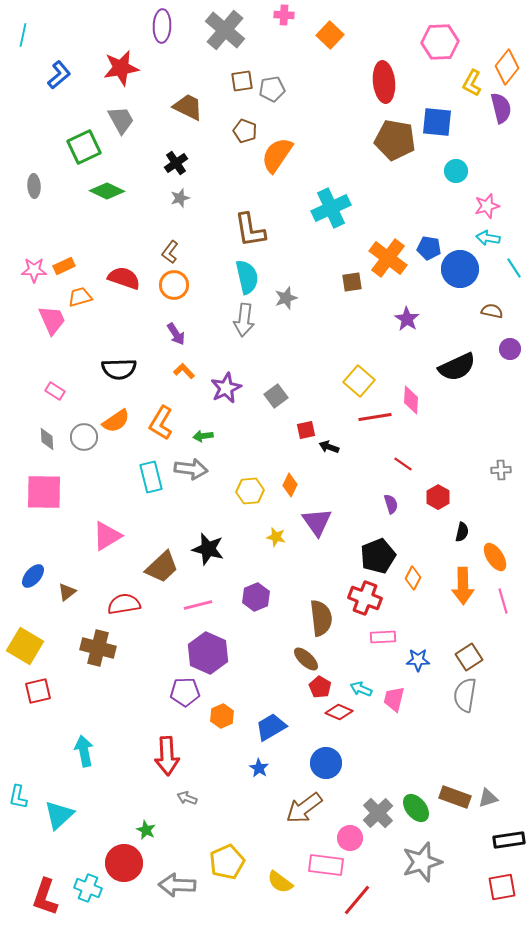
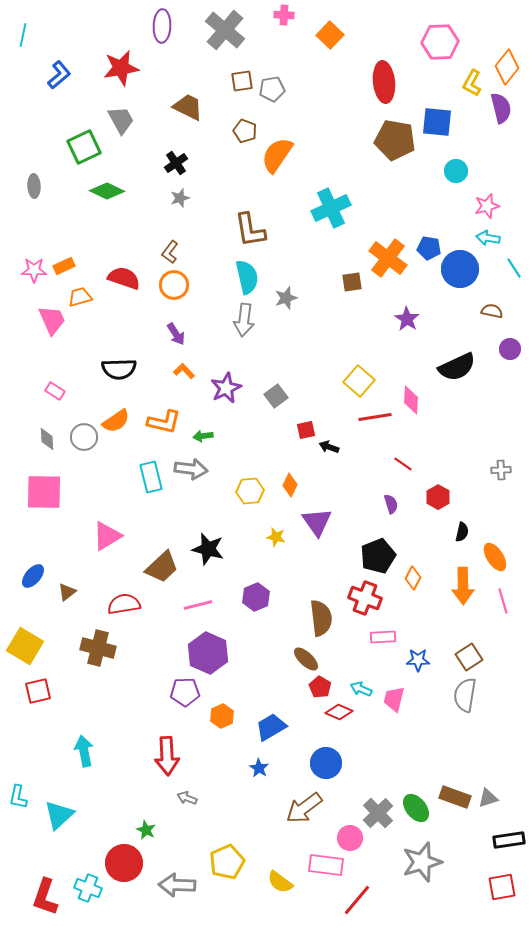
orange L-shape at (161, 423): moved 3 px right, 1 px up; rotated 108 degrees counterclockwise
